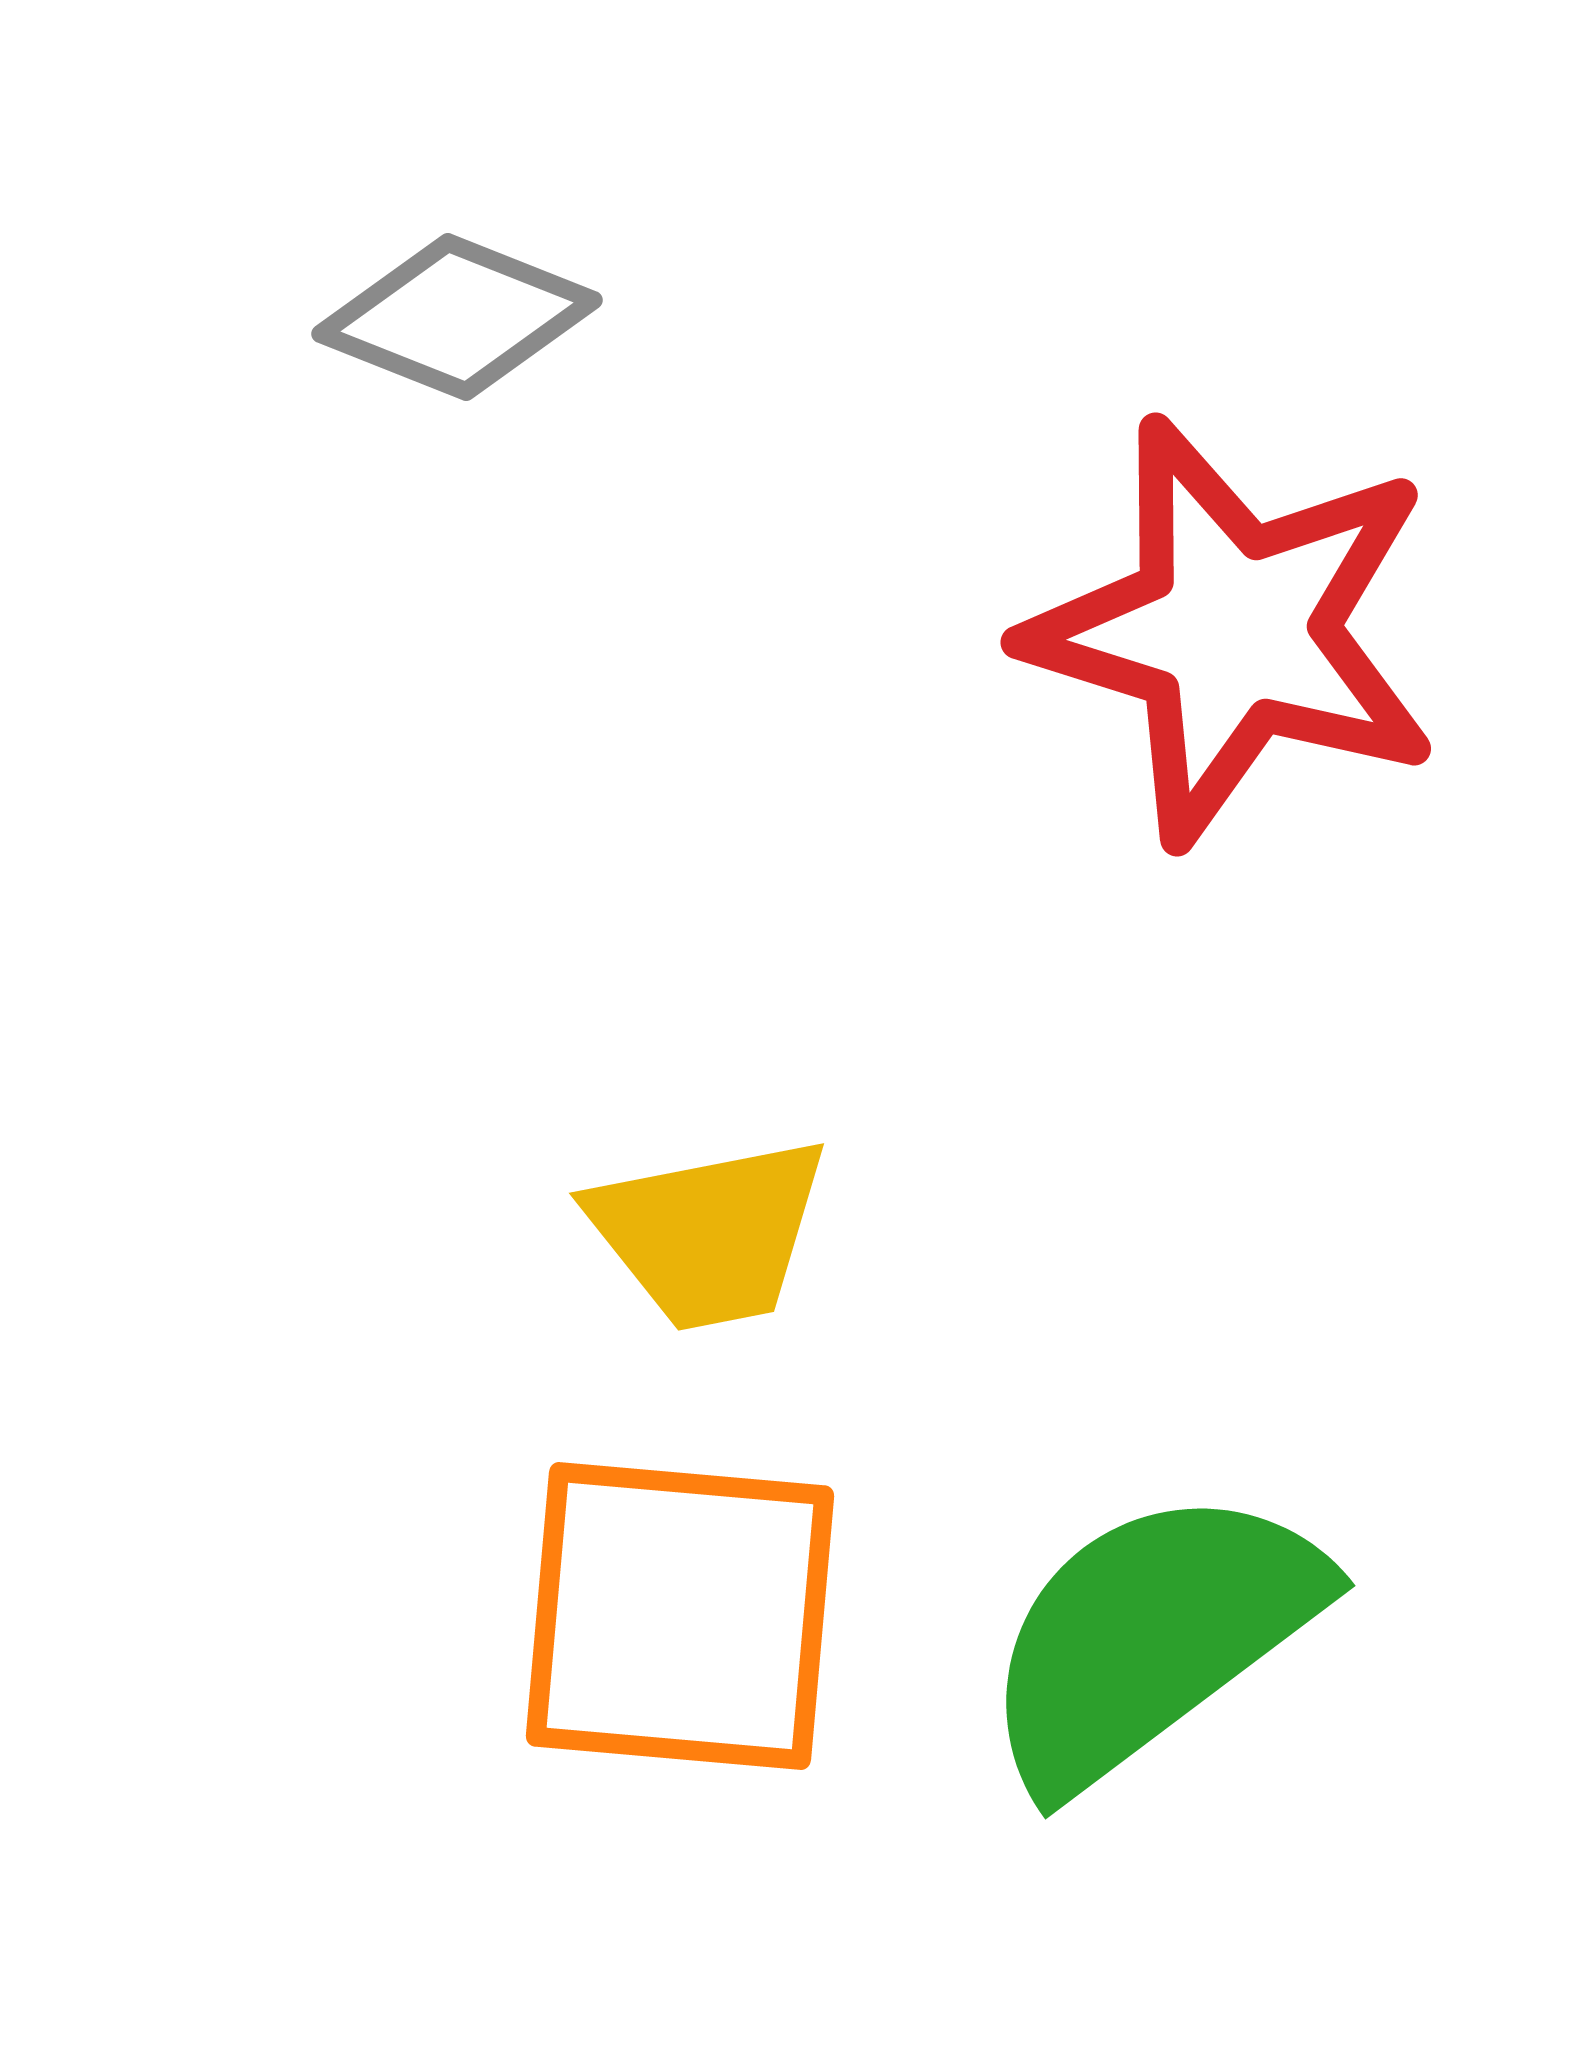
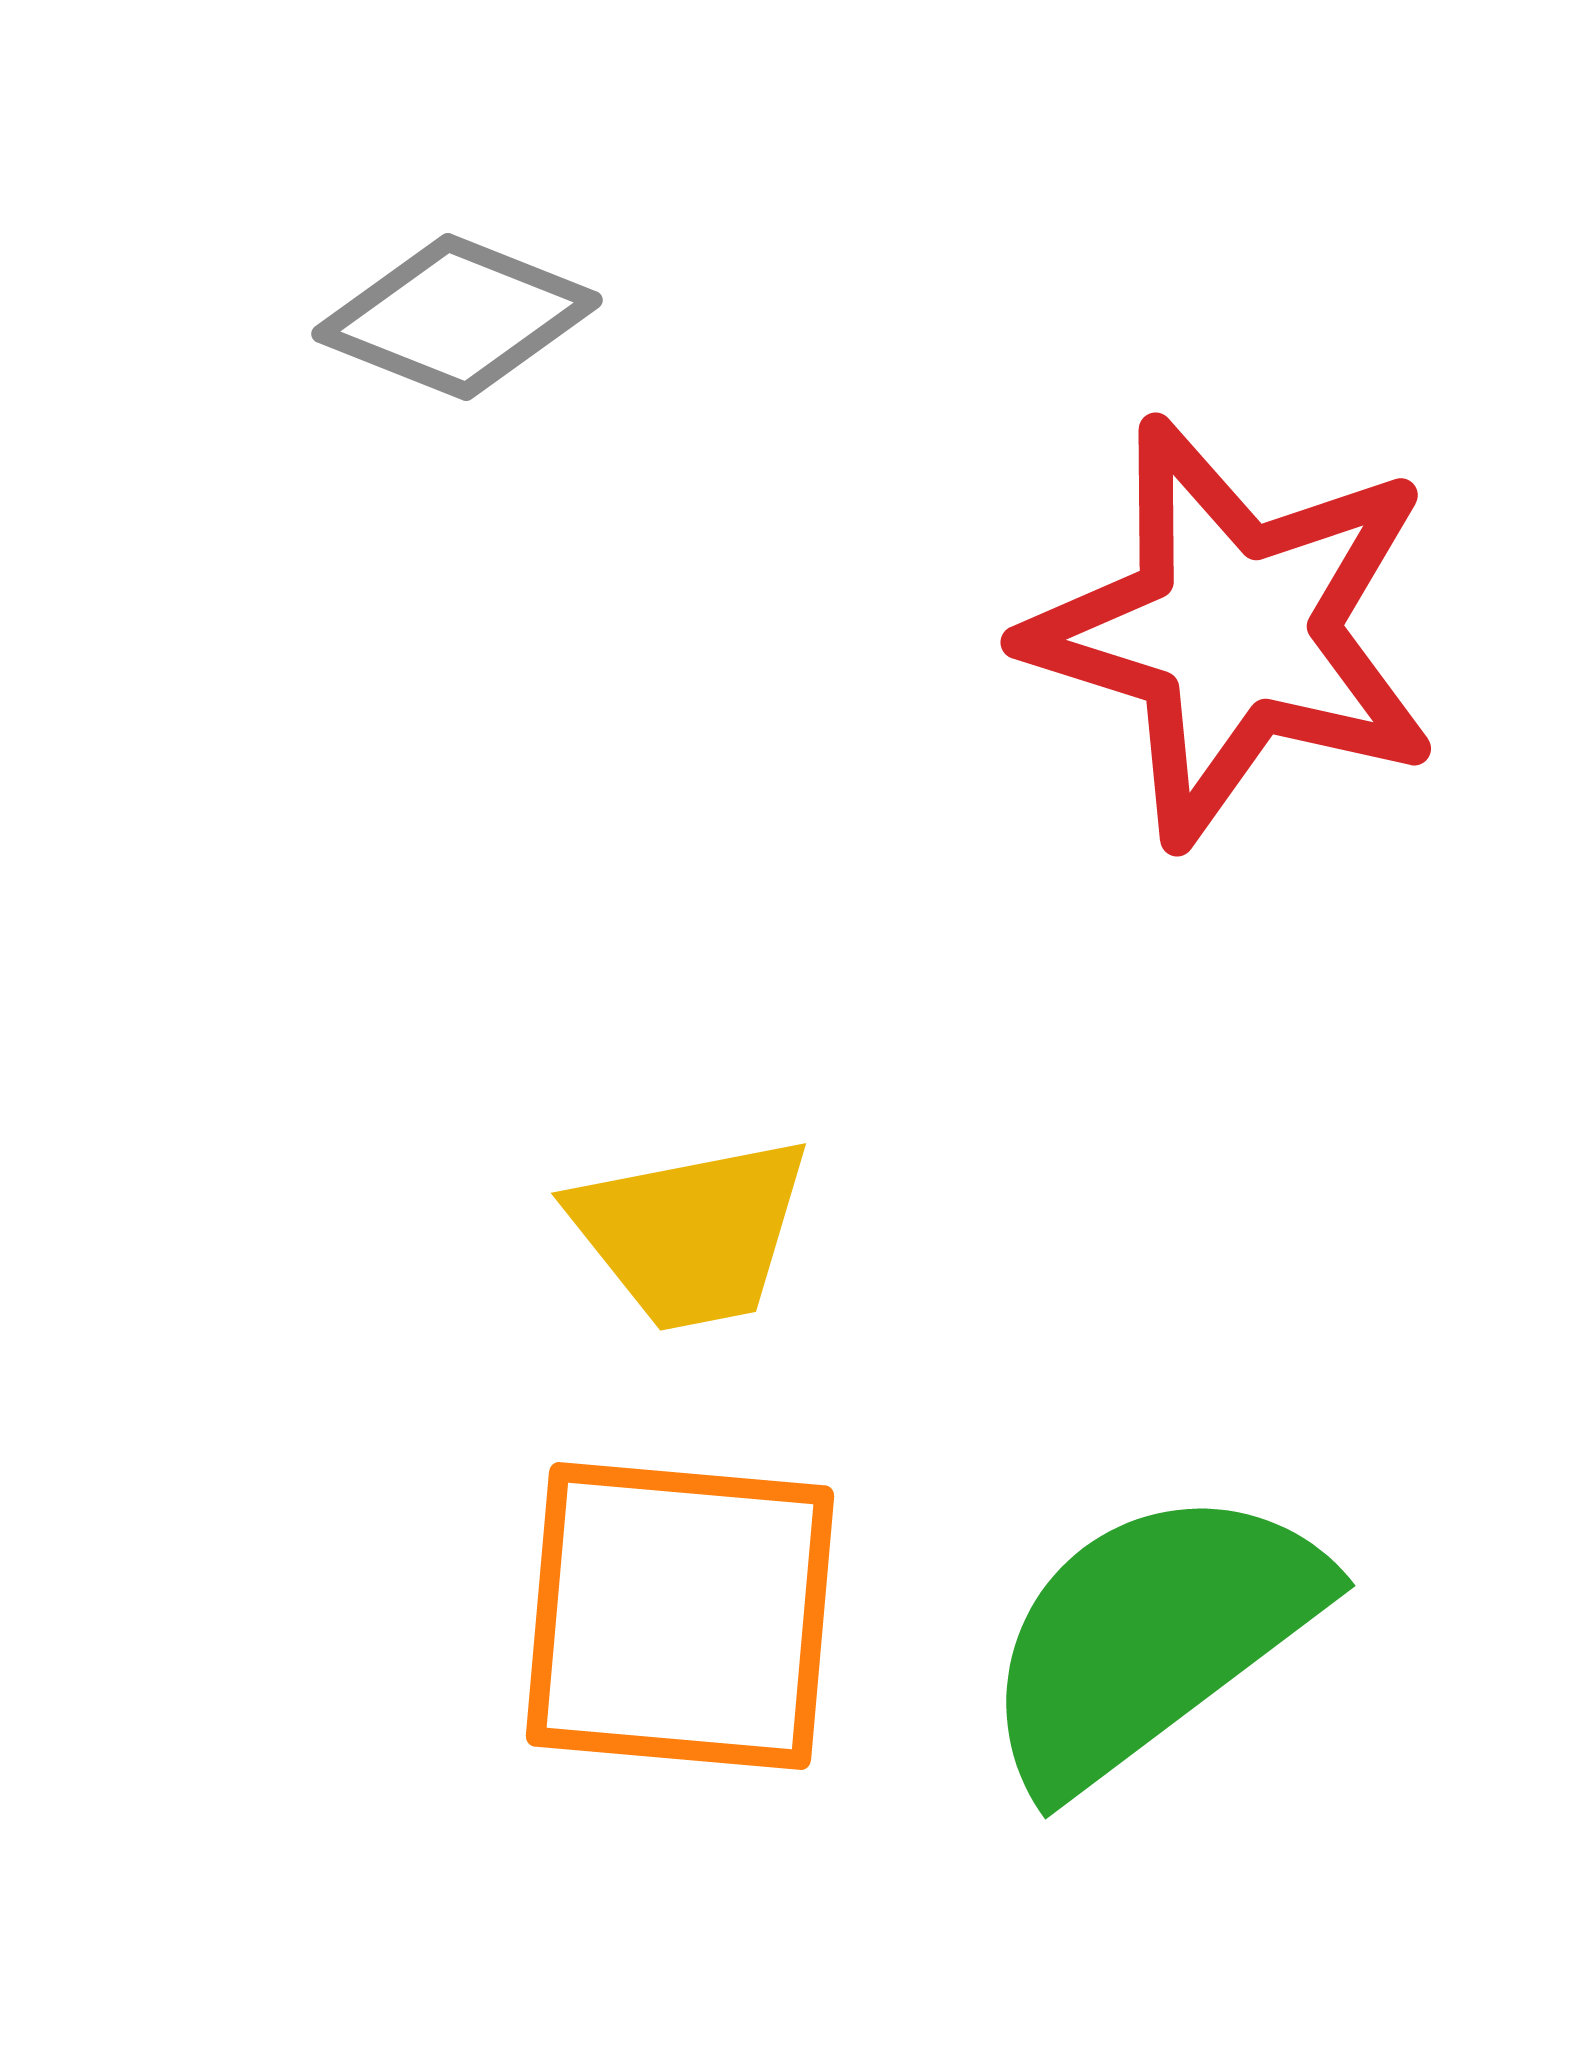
yellow trapezoid: moved 18 px left
